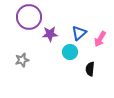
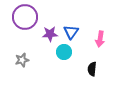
purple circle: moved 4 px left
blue triangle: moved 8 px left, 1 px up; rotated 14 degrees counterclockwise
pink arrow: rotated 21 degrees counterclockwise
cyan circle: moved 6 px left
black semicircle: moved 2 px right
